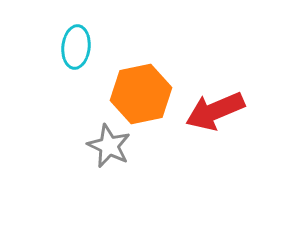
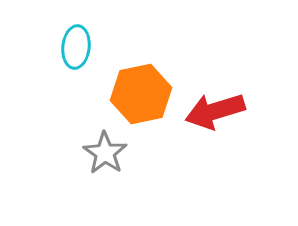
red arrow: rotated 6 degrees clockwise
gray star: moved 4 px left, 7 px down; rotated 9 degrees clockwise
